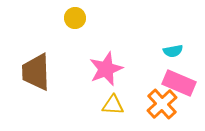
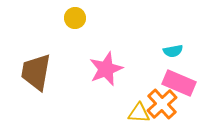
brown trapezoid: rotated 12 degrees clockwise
yellow triangle: moved 26 px right, 8 px down
